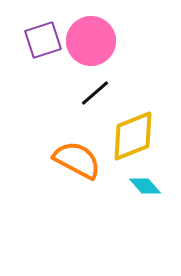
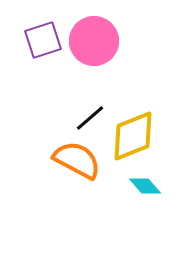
pink circle: moved 3 px right
black line: moved 5 px left, 25 px down
